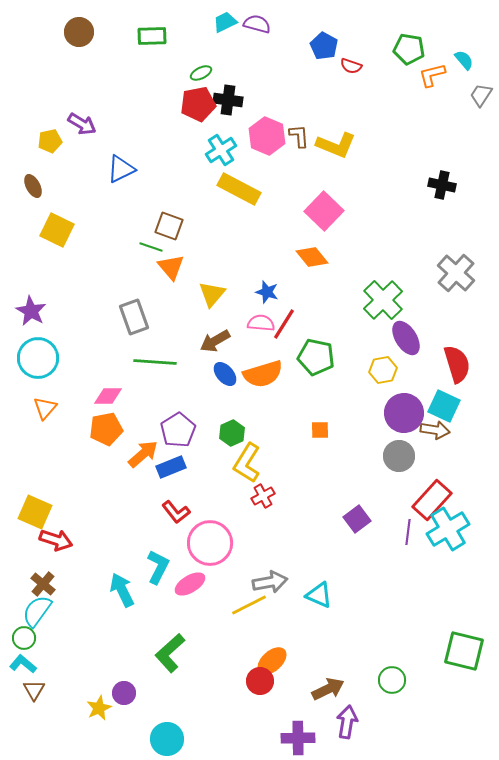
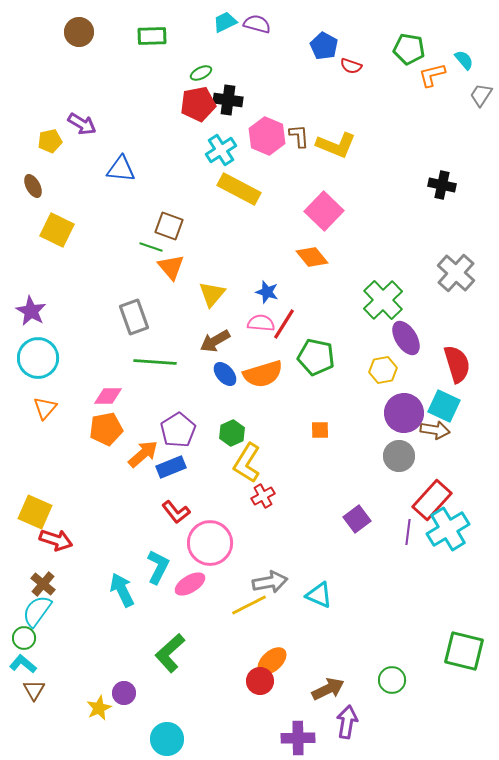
blue triangle at (121, 169): rotated 32 degrees clockwise
